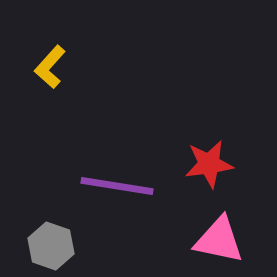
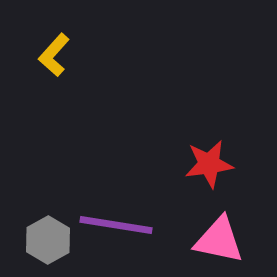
yellow L-shape: moved 4 px right, 12 px up
purple line: moved 1 px left, 39 px down
gray hexagon: moved 3 px left, 6 px up; rotated 12 degrees clockwise
